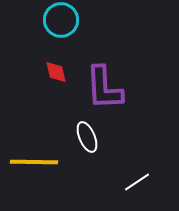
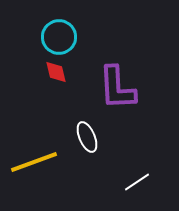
cyan circle: moved 2 px left, 17 px down
purple L-shape: moved 13 px right
yellow line: rotated 21 degrees counterclockwise
